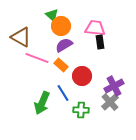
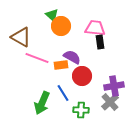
purple semicircle: moved 8 px right, 12 px down; rotated 60 degrees clockwise
orange rectangle: rotated 48 degrees counterclockwise
purple cross: rotated 18 degrees clockwise
